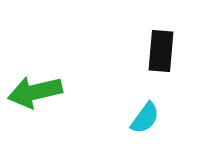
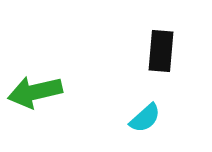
cyan semicircle: rotated 12 degrees clockwise
